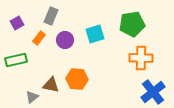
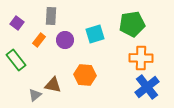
gray rectangle: rotated 18 degrees counterclockwise
purple square: rotated 24 degrees counterclockwise
orange rectangle: moved 2 px down
green rectangle: rotated 65 degrees clockwise
orange hexagon: moved 8 px right, 4 px up
brown triangle: moved 2 px right
blue cross: moved 6 px left, 5 px up
gray triangle: moved 3 px right, 2 px up
